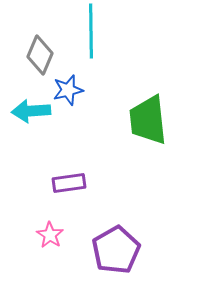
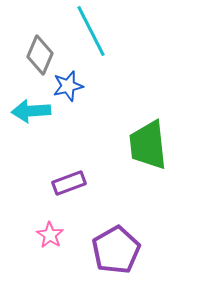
cyan line: rotated 26 degrees counterclockwise
blue star: moved 4 px up
green trapezoid: moved 25 px down
purple rectangle: rotated 12 degrees counterclockwise
